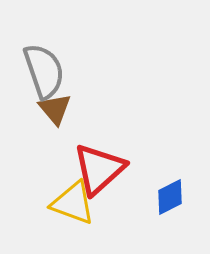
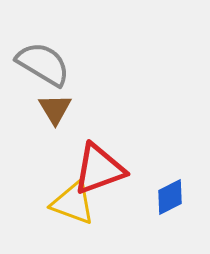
gray semicircle: moved 1 px left, 7 px up; rotated 40 degrees counterclockwise
brown triangle: rotated 9 degrees clockwise
red triangle: rotated 22 degrees clockwise
